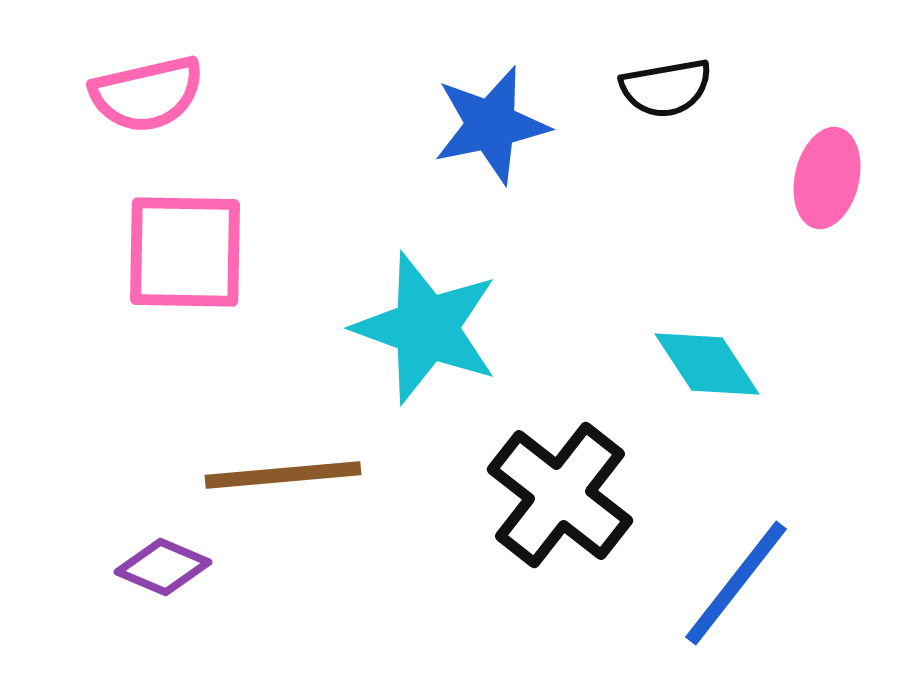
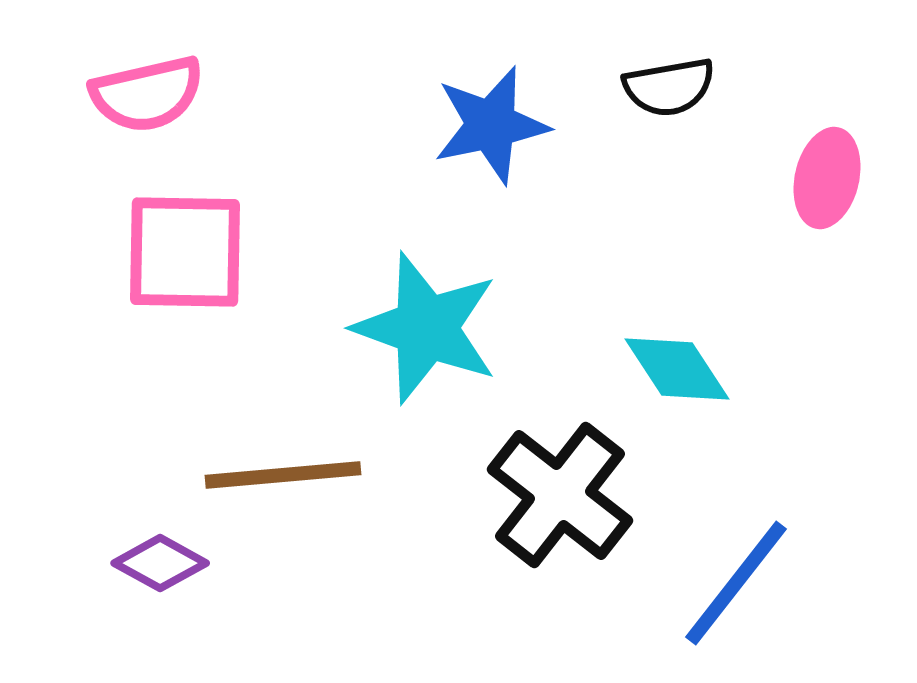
black semicircle: moved 3 px right, 1 px up
cyan diamond: moved 30 px left, 5 px down
purple diamond: moved 3 px left, 4 px up; rotated 6 degrees clockwise
